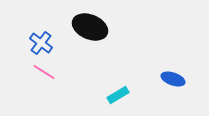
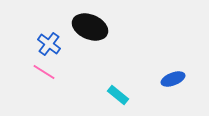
blue cross: moved 8 px right, 1 px down
blue ellipse: rotated 40 degrees counterclockwise
cyan rectangle: rotated 70 degrees clockwise
